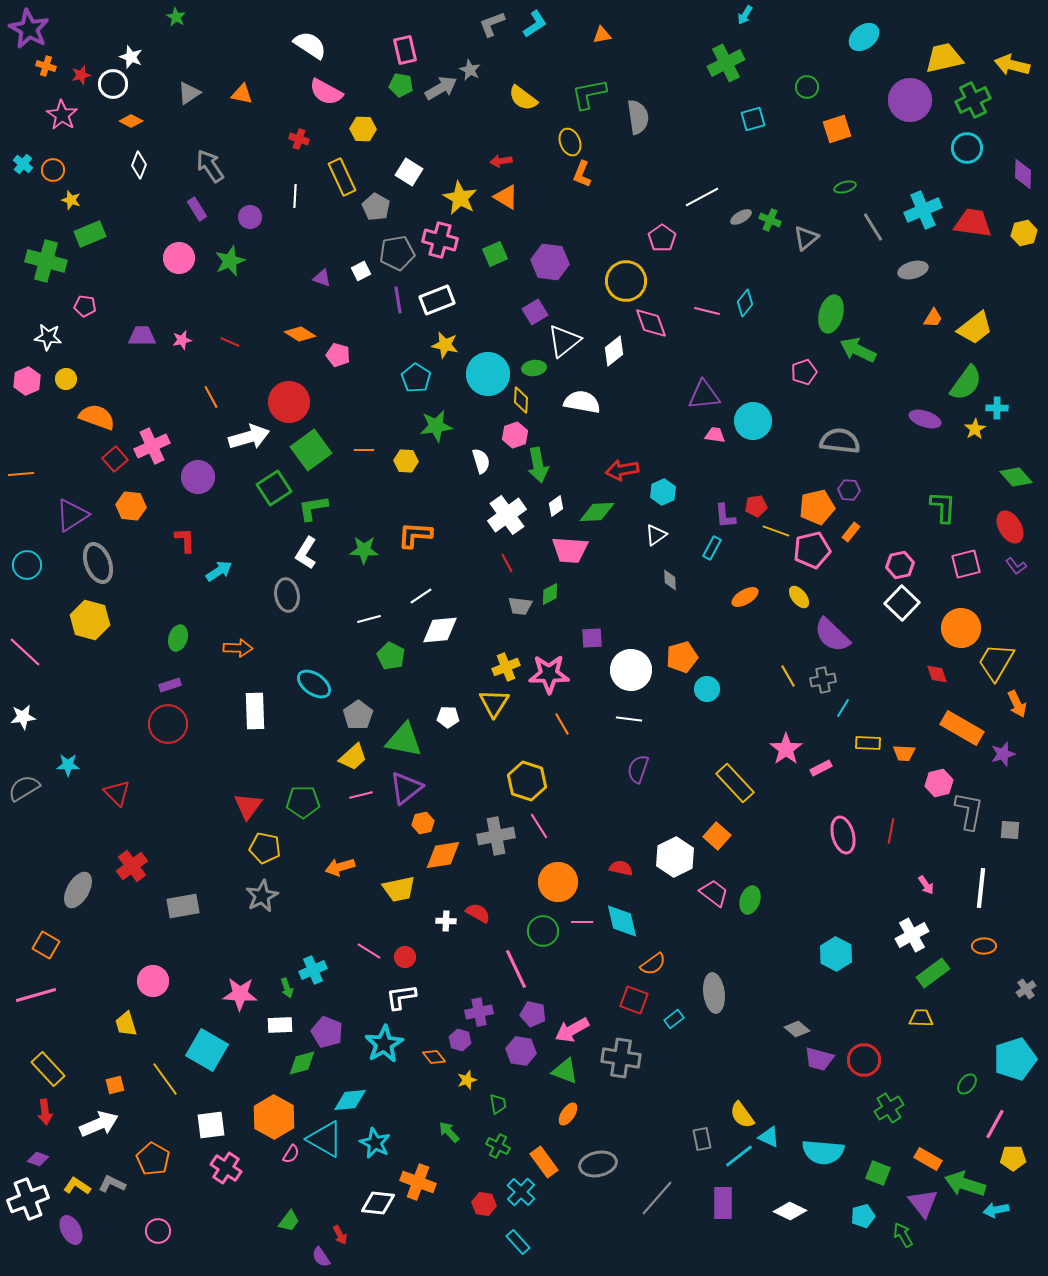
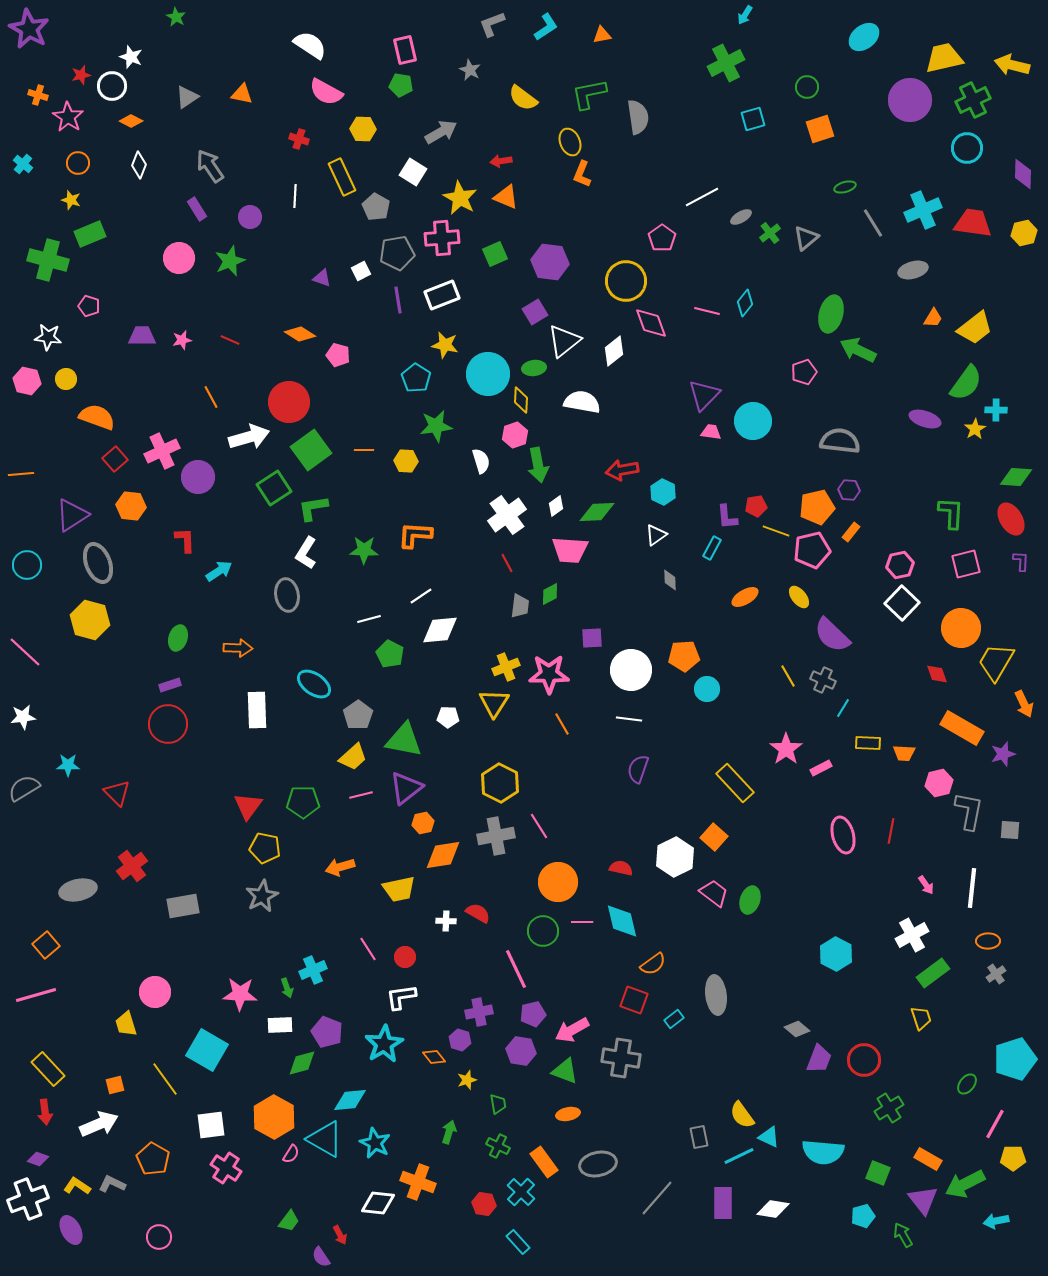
cyan L-shape at (535, 24): moved 11 px right, 3 px down
orange cross at (46, 66): moved 8 px left, 29 px down
white circle at (113, 84): moved 1 px left, 2 px down
gray arrow at (441, 88): moved 44 px down
gray triangle at (189, 93): moved 2 px left, 4 px down
pink star at (62, 115): moved 6 px right, 2 px down
orange square at (837, 129): moved 17 px left
orange circle at (53, 170): moved 25 px right, 7 px up
white square at (409, 172): moved 4 px right
orange triangle at (506, 197): rotated 8 degrees counterclockwise
green cross at (770, 220): moved 13 px down; rotated 30 degrees clockwise
gray line at (873, 227): moved 4 px up
pink cross at (440, 240): moved 2 px right, 2 px up; rotated 20 degrees counterclockwise
green cross at (46, 261): moved 2 px right, 1 px up
white rectangle at (437, 300): moved 5 px right, 5 px up
pink pentagon at (85, 306): moved 4 px right; rotated 10 degrees clockwise
red line at (230, 342): moved 2 px up
pink hexagon at (27, 381): rotated 24 degrees counterclockwise
purple triangle at (704, 395): rotated 40 degrees counterclockwise
cyan cross at (997, 408): moved 1 px left, 2 px down
pink trapezoid at (715, 435): moved 4 px left, 3 px up
pink cross at (152, 446): moved 10 px right, 5 px down
green diamond at (1016, 477): rotated 44 degrees counterclockwise
cyan hexagon at (663, 492): rotated 10 degrees counterclockwise
green L-shape at (943, 507): moved 8 px right, 6 px down
purple L-shape at (725, 516): moved 2 px right, 1 px down
red ellipse at (1010, 527): moved 1 px right, 8 px up
purple L-shape at (1016, 566): moved 5 px right, 5 px up; rotated 140 degrees counterclockwise
gray trapezoid at (520, 606): rotated 90 degrees counterclockwise
green pentagon at (391, 656): moved 1 px left, 2 px up
orange pentagon at (682, 657): moved 2 px right, 1 px up; rotated 12 degrees clockwise
gray cross at (823, 680): rotated 35 degrees clockwise
orange arrow at (1017, 704): moved 7 px right
white rectangle at (255, 711): moved 2 px right, 1 px up
yellow hexagon at (527, 781): moved 27 px left, 2 px down; rotated 9 degrees clockwise
orange square at (717, 836): moved 3 px left, 1 px down
white line at (981, 888): moved 9 px left
gray ellipse at (78, 890): rotated 48 degrees clockwise
orange square at (46, 945): rotated 20 degrees clockwise
orange ellipse at (984, 946): moved 4 px right, 5 px up
pink line at (369, 951): moved 1 px left, 2 px up; rotated 25 degrees clockwise
pink circle at (153, 981): moved 2 px right, 11 px down
gray cross at (1026, 989): moved 30 px left, 15 px up
gray ellipse at (714, 993): moved 2 px right, 2 px down
purple pentagon at (533, 1014): rotated 25 degrees counterclockwise
yellow trapezoid at (921, 1018): rotated 70 degrees clockwise
purple trapezoid at (819, 1059): rotated 84 degrees counterclockwise
orange ellipse at (568, 1114): rotated 45 degrees clockwise
green arrow at (449, 1132): rotated 60 degrees clockwise
gray rectangle at (702, 1139): moved 3 px left, 2 px up
cyan line at (739, 1156): rotated 12 degrees clockwise
green arrow at (965, 1184): rotated 45 degrees counterclockwise
purple triangle at (923, 1203): moved 3 px up
cyan arrow at (996, 1210): moved 11 px down
white diamond at (790, 1211): moved 17 px left, 2 px up; rotated 16 degrees counterclockwise
pink circle at (158, 1231): moved 1 px right, 6 px down
